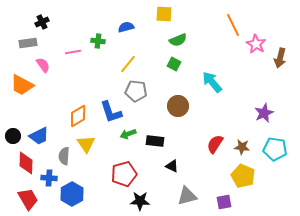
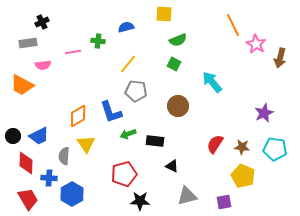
pink semicircle: rotated 119 degrees clockwise
